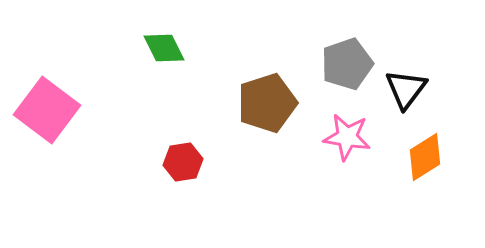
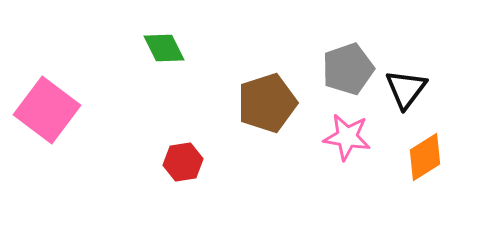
gray pentagon: moved 1 px right, 5 px down
